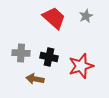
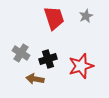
red trapezoid: rotated 30 degrees clockwise
gray cross: rotated 30 degrees clockwise
black cross: moved 1 px left, 2 px down; rotated 30 degrees counterclockwise
